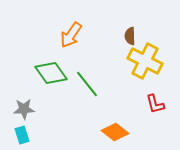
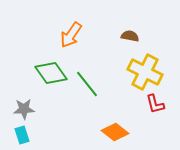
brown semicircle: rotated 102 degrees clockwise
yellow cross: moved 11 px down
